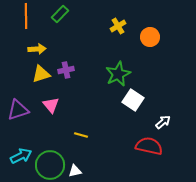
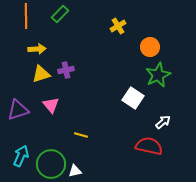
orange circle: moved 10 px down
green star: moved 40 px right, 1 px down
white square: moved 2 px up
cyan arrow: rotated 40 degrees counterclockwise
green circle: moved 1 px right, 1 px up
